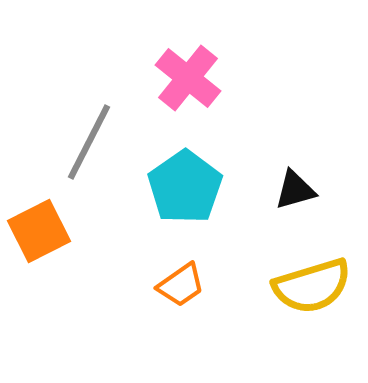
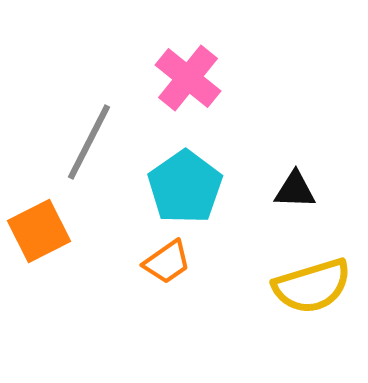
black triangle: rotated 18 degrees clockwise
orange trapezoid: moved 14 px left, 23 px up
